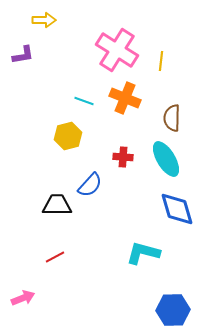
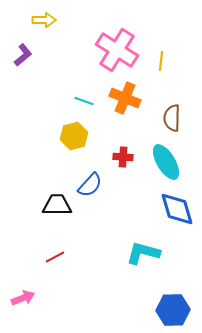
purple L-shape: rotated 30 degrees counterclockwise
yellow hexagon: moved 6 px right
cyan ellipse: moved 3 px down
